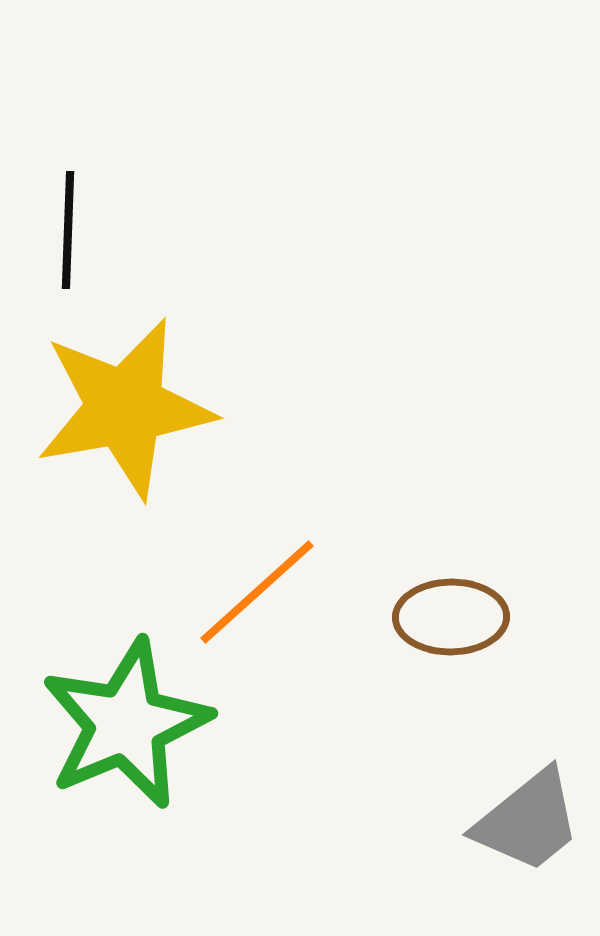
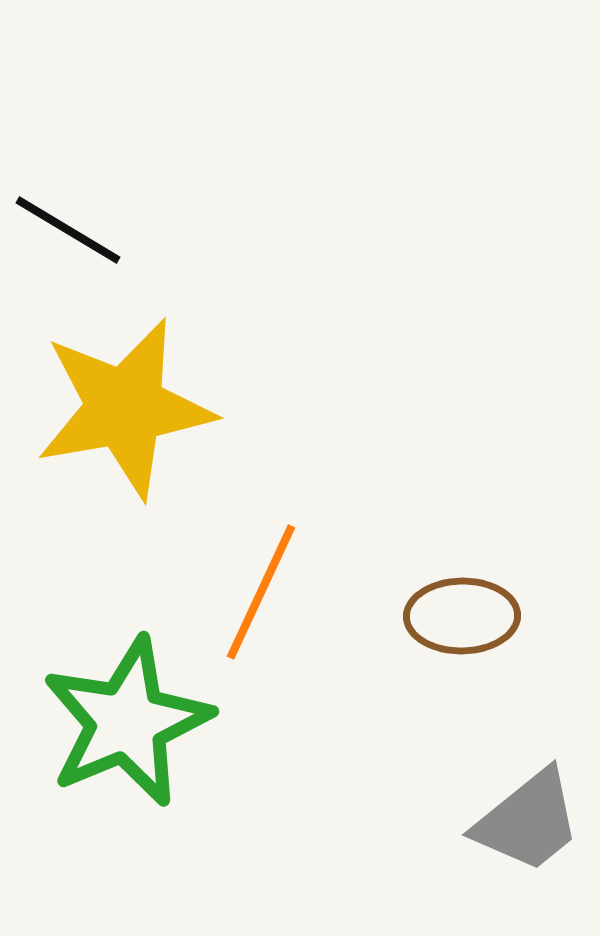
black line: rotated 61 degrees counterclockwise
orange line: moved 4 px right; rotated 23 degrees counterclockwise
brown ellipse: moved 11 px right, 1 px up
green star: moved 1 px right, 2 px up
